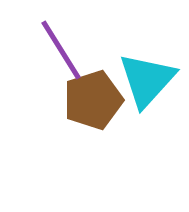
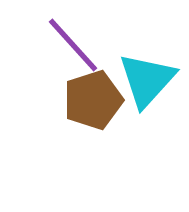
purple line: moved 12 px right, 5 px up; rotated 10 degrees counterclockwise
